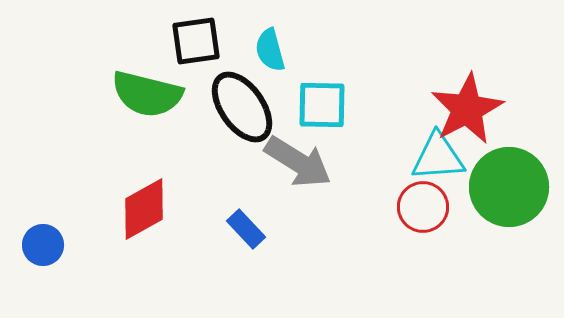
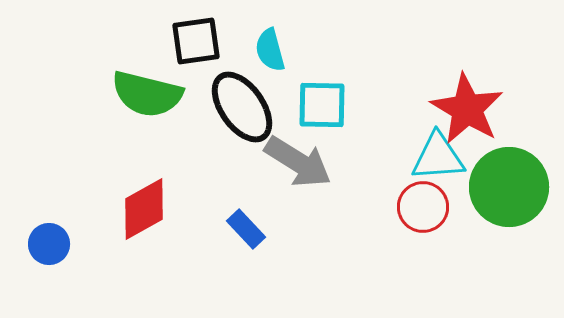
red star: rotated 14 degrees counterclockwise
blue circle: moved 6 px right, 1 px up
